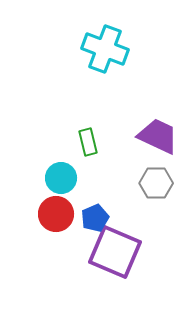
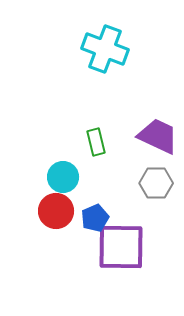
green rectangle: moved 8 px right
cyan circle: moved 2 px right, 1 px up
red circle: moved 3 px up
purple square: moved 6 px right, 5 px up; rotated 22 degrees counterclockwise
